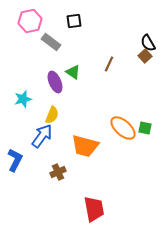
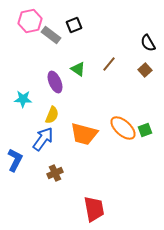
black square: moved 4 px down; rotated 14 degrees counterclockwise
gray rectangle: moved 7 px up
brown square: moved 14 px down
brown line: rotated 14 degrees clockwise
green triangle: moved 5 px right, 3 px up
cyan star: rotated 18 degrees clockwise
green square: moved 2 px down; rotated 32 degrees counterclockwise
blue arrow: moved 1 px right, 3 px down
orange trapezoid: moved 1 px left, 12 px up
brown cross: moved 3 px left, 1 px down
